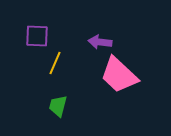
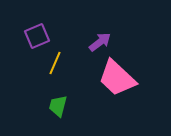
purple square: rotated 25 degrees counterclockwise
purple arrow: rotated 135 degrees clockwise
pink trapezoid: moved 2 px left, 3 px down
